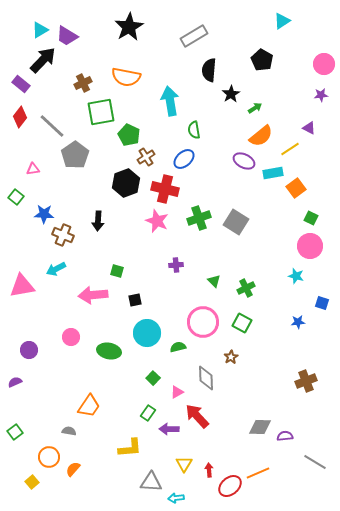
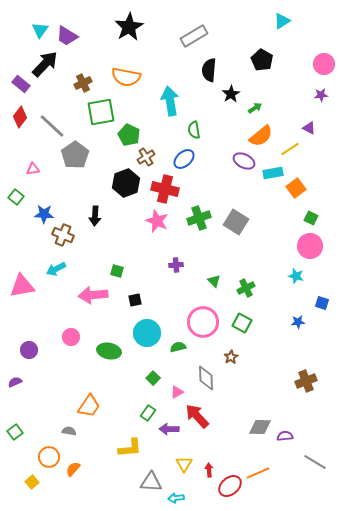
cyan triangle at (40, 30): rotated 24 degrees counterclockwise
black arrow at (43, 60): moved 2 px right, 4 px down
black arrow at (98, 221): moved 3 px left, 5 px up
